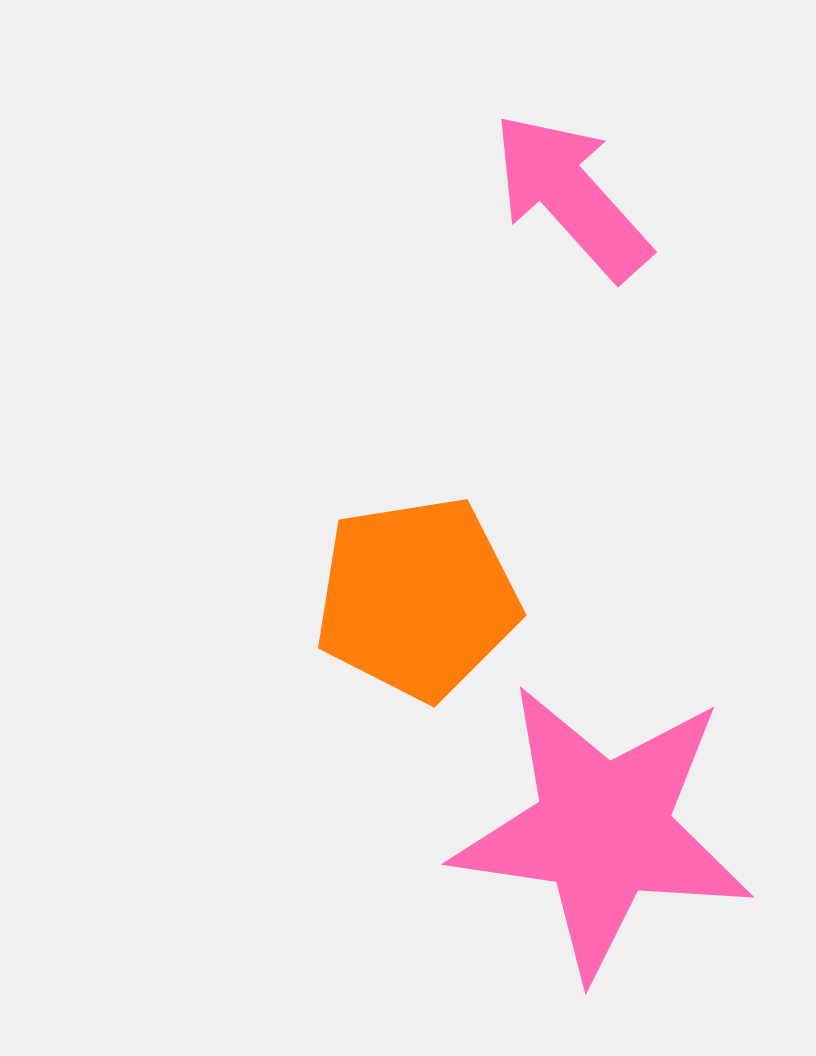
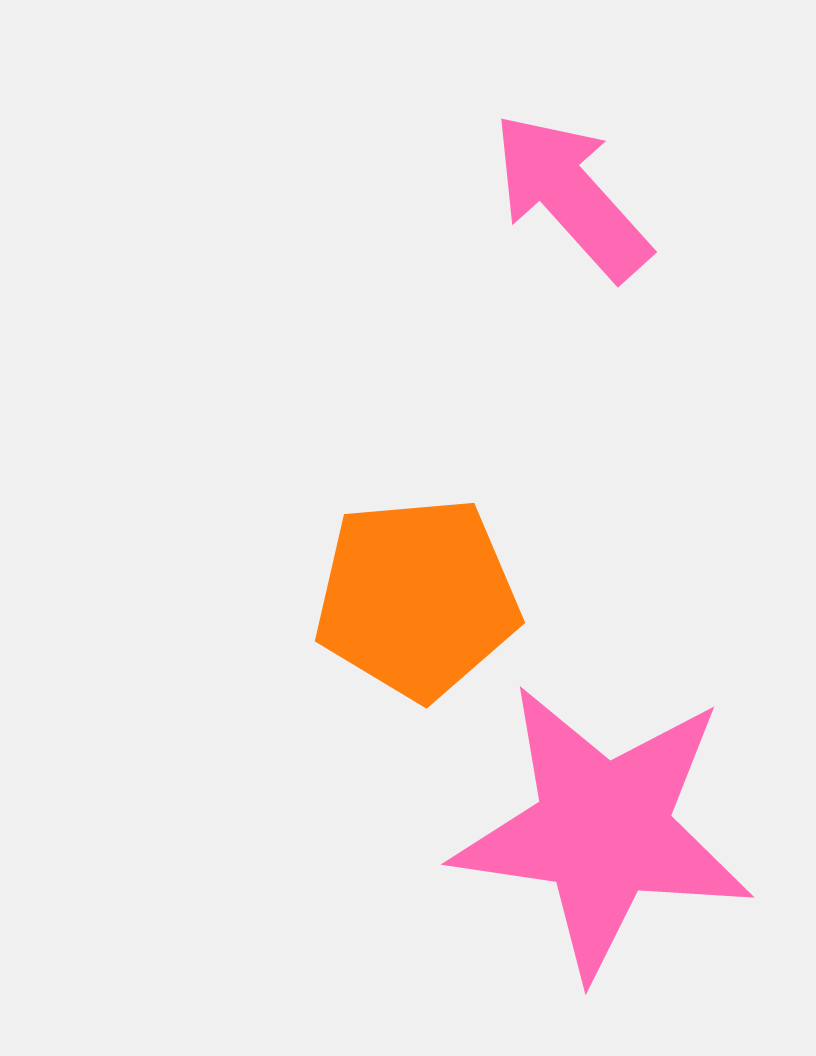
orange pentagon: rotated 4 degrees clockwise
